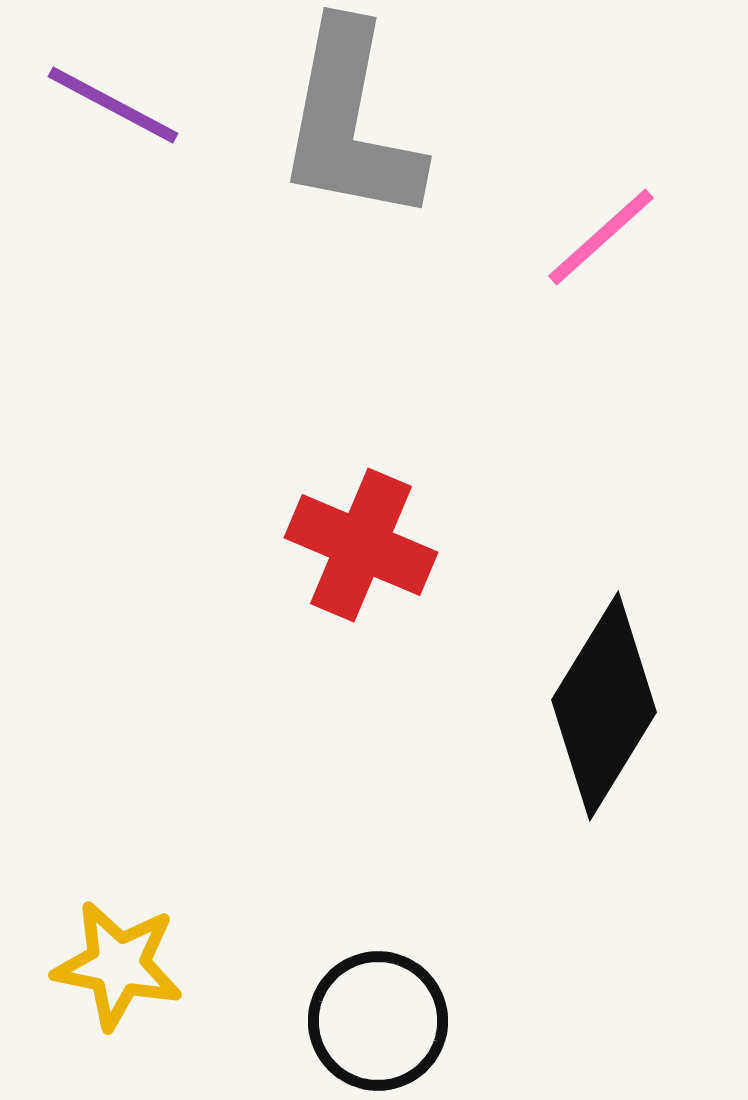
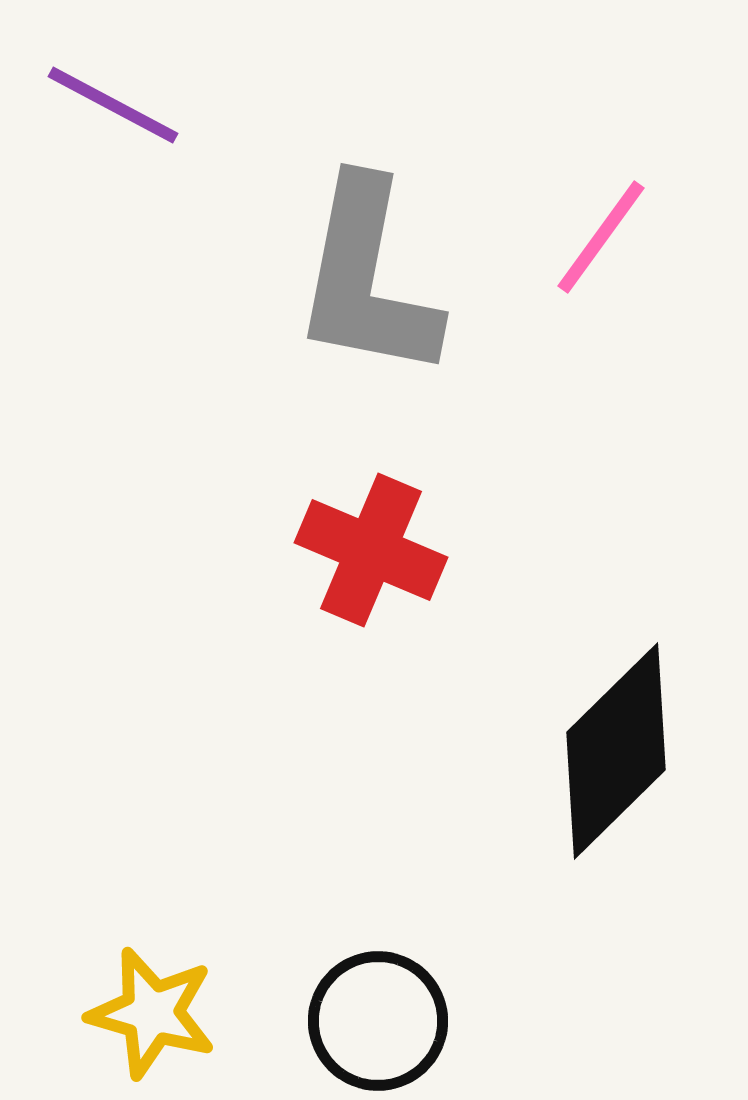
gray L-shape: moved 17 px right, 156 px down
pink line: rotated 12 degrees counterclockwise
red cross: moved 10 px right, 5 px down
black diamond: moved 12 px right, 45 px down; rotated 14 degrees clockwise
yellow star: moved 34 px right, 48 px down; rotated 5 degrees clockwise
